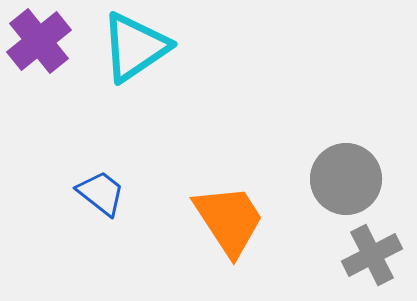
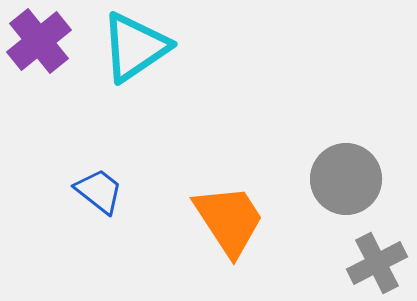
blue trapezoid: moved 2 px left, 2 px up
gray cross: moved 5 px right, 8 px down
